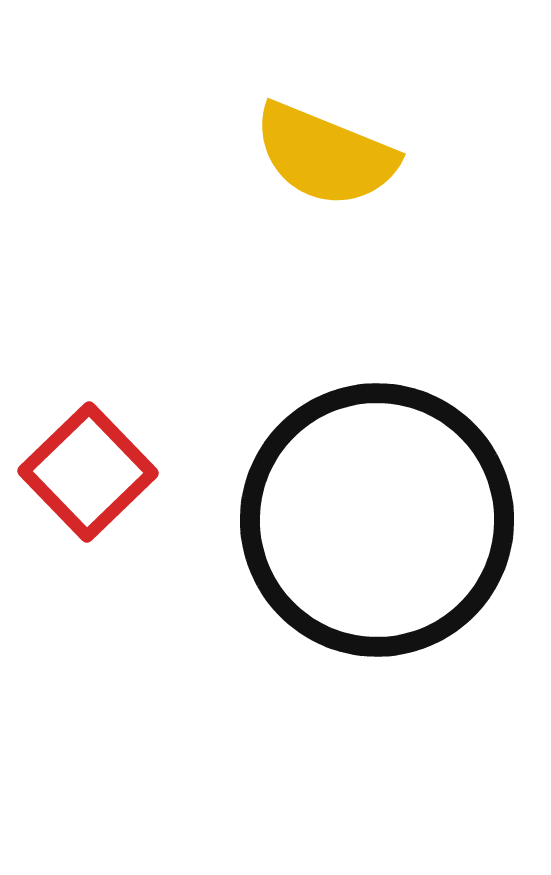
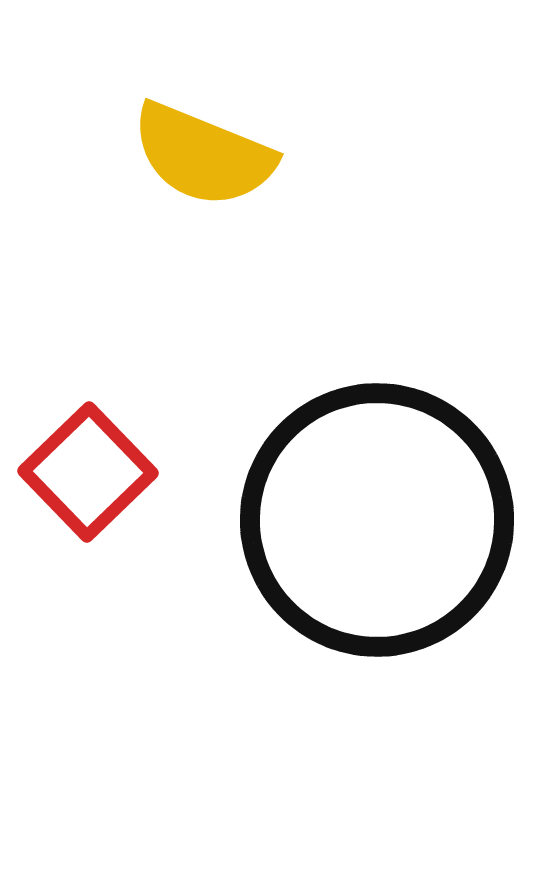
yellow semicircle: moved 122 px left
